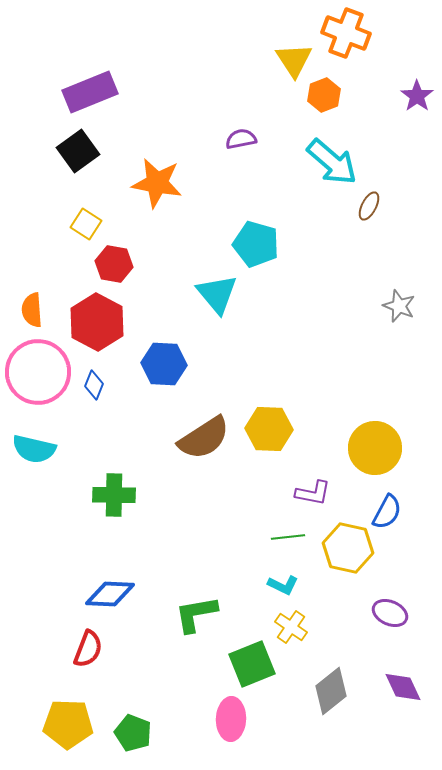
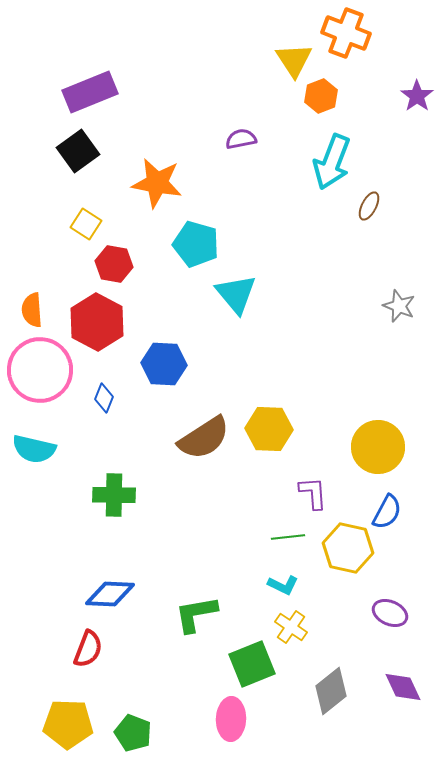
orange hexagon at (324, 95): moved 3 px left, 1 px down
cyan arrow at (332, 162): rotated 70 degrees clockwise
cyan pentagon at (256, 244): moved 60 px left
cyan triangle at (217, 294): moved 19 px right
pink circle at (38, 372): moved 2 px right, 2 px up
blue diamond at (94, 385): moved 10 px right, 13 px down
yellow circle at (375, 448): moved 3 px right, 1 px up
purple L-shape at (313, 493): rotated 105 degrees counterclockwise
